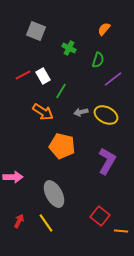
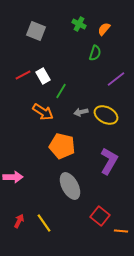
green cross: moved 10 px right, 24 px up
green semicircle: moved 3 px left, 7 px up
purple line: moved 3 px right
purple L-shape: moved 2 px right
gray ellipse: moved 16 px right, 8 px up
yellow line: moved 2 px left
